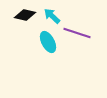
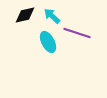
black diamond: rotated 25 degrees counterclockwise
